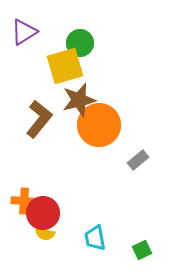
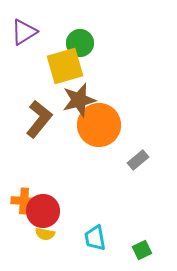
red circle: moved 2 px up
